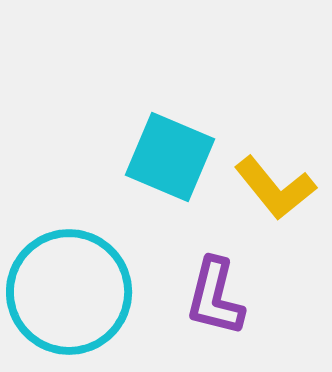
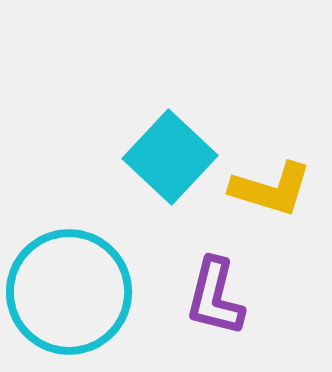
cyan square: rotated 20 degrees clockwise
yellow L-shape: moved 4 px left, 1 px down; rotated 34 degrees counterclockwise
